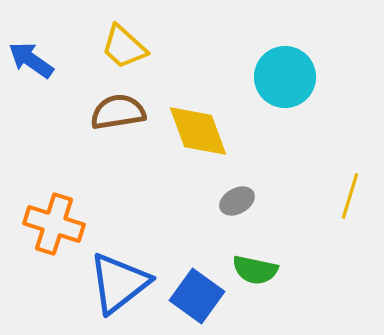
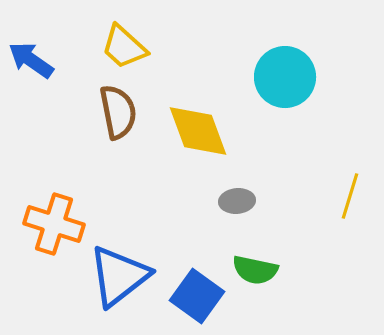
brown semicircle: rotated 88 degrees clockwise
gray ellipse: rotated 24 degrees clockwise
blue triangle: moved 7 px up
